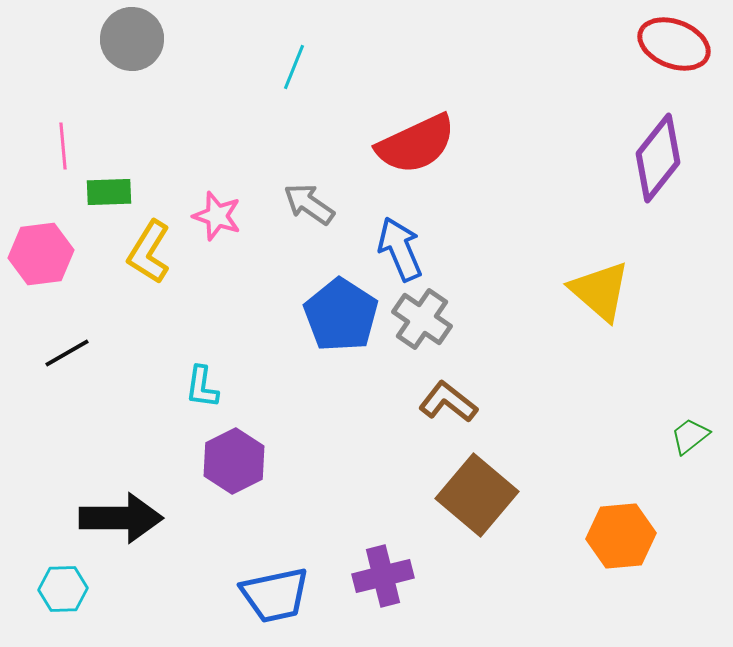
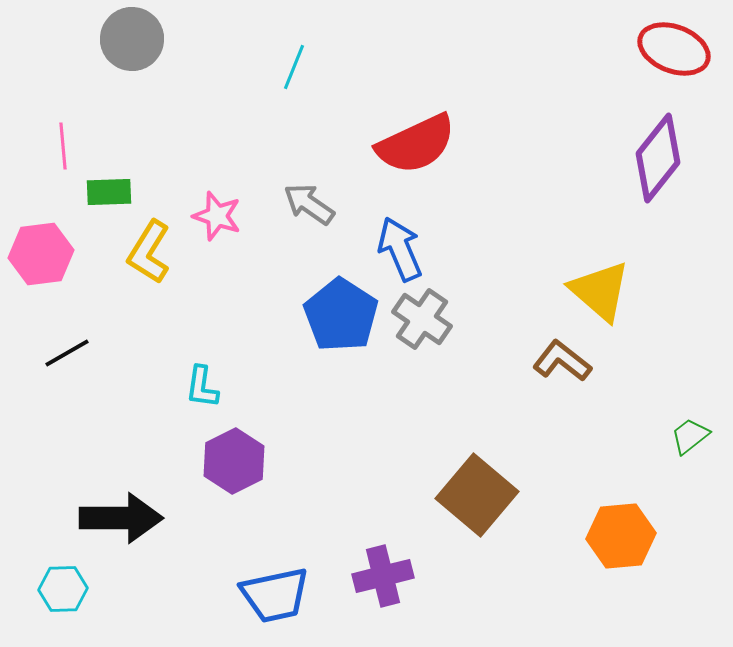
red ellipse: moved 5 px down
brown L-shape: moved 114 px right, 41 px up
